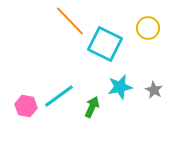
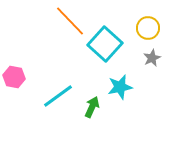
cyan square: rotated 16 degrees clockwise
gray star: moved 2 px left, 32 px up; rotated 18 degrees clockwise
cyan line: moved 1 px left
pink hexagon: moved 12 px left, 29 px up
